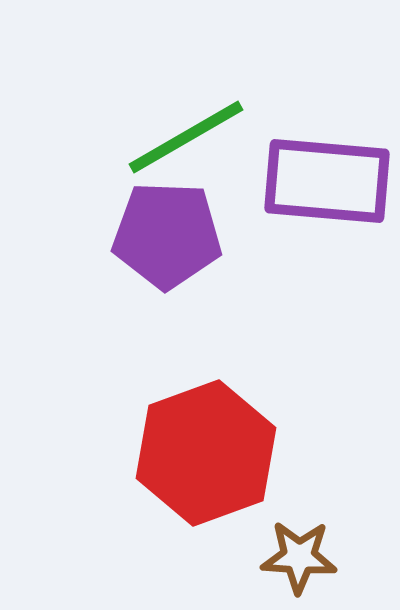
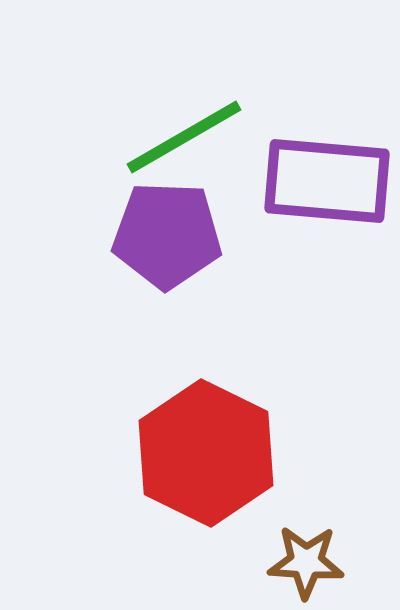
green line: moved 2 px left
red hexagon: rotated 14 degrees counterclockwise
brown star: moved 7 px right, 5 px down
